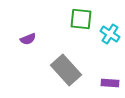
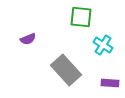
green square: moved 2 px up
cyan cross: moved 7 px left, 11 px down
